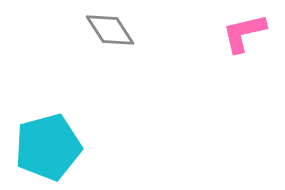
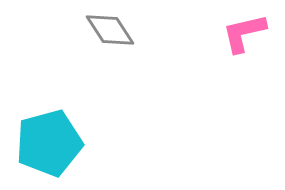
cyan pentagon: moved 1 px right, 4 px up
